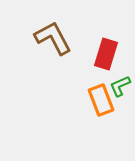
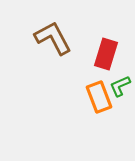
orange rectangle: moved 2 px left, 3 px up
